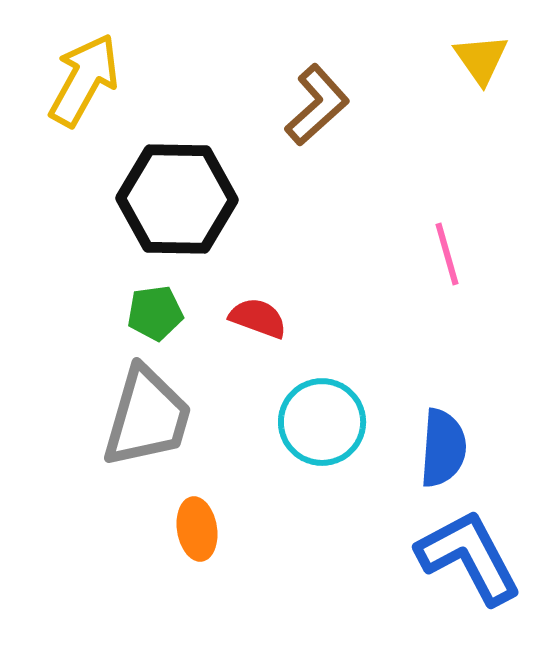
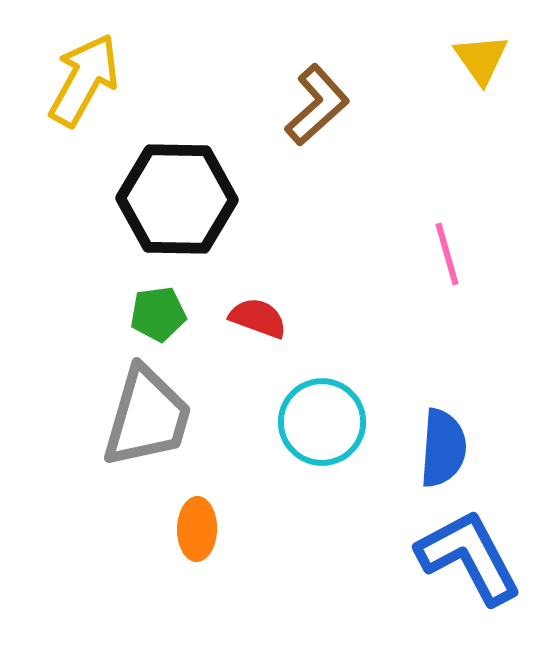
green pentagon: moved 3 px right, 1 px down
orange ellipse: rotated 10 degrees clockwise
